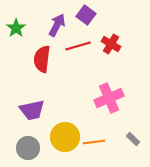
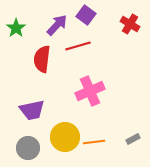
purple arrow: rotated 15 degrees clockwise
red cross: moved 19 px right, 20 px up
pink cross: moved 19 px left, 7 px up
gray rectangle: rotated 72 degrees counterclockwise
